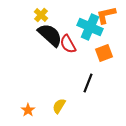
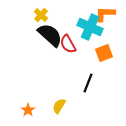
orange L-shape: moved 1 px left, 1 px up; rotated 15 degrees clockwise
